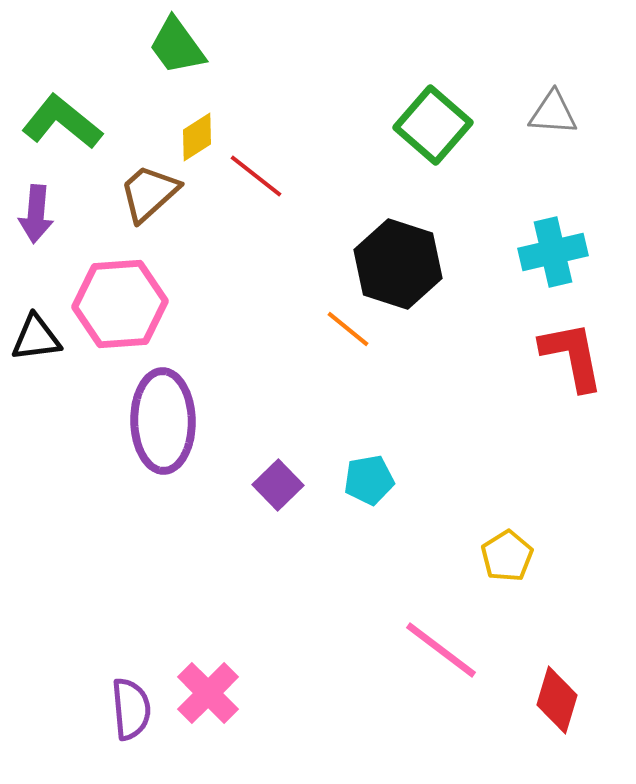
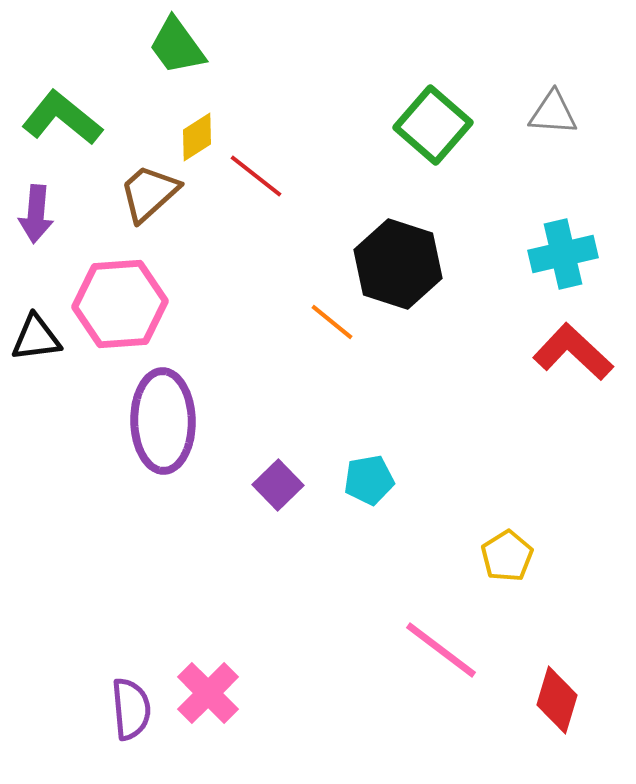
green L-shape: moved 4 px up
cyan cross: moved 10 px right, 2 px down
orange line: moved 16 px left, 7 px up
red L-shape: moved 1 px right, 4 px up; rotated 36 degrees counterclockwise
